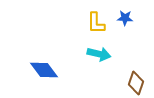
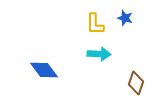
blue star: rotated 14 degrees clockwise
yellow L-shape: moved 1 px left, 1 px down
cyan arrow: rotated 10 degrees counterclockwise
